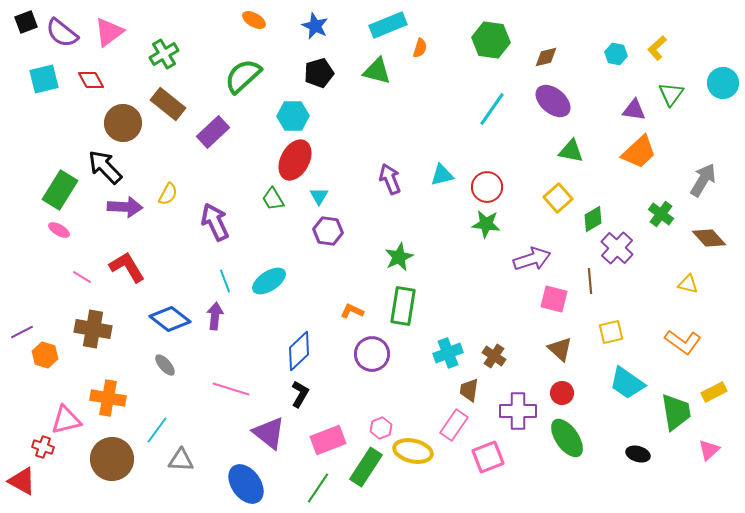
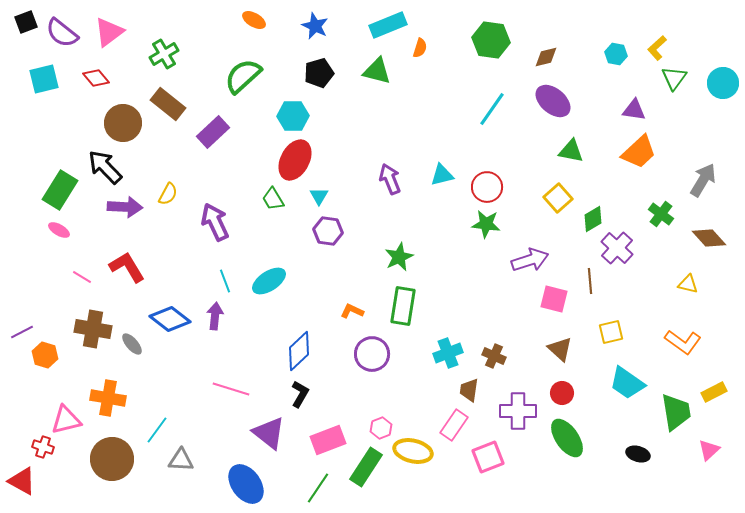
red diamond at (91, 80): moved 5 px right, 2 px up; rotated 12 degrees counterclockwise
green triangle at (671, 94): moved 3 px right, 16 px up
purple arrow at (532, 259): moved 2 px left, 1 px down
brown cross at (494, 356): rotated 10 degrees counterclockwise
gray ellipse at (165, 365): moved 33 px left, 21 px up
